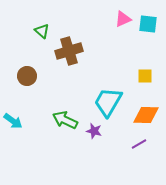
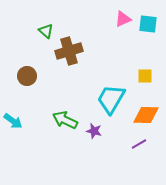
green triangle: moved 4 px right
cyan trapezoid: moved 3 px right, 3 px up
